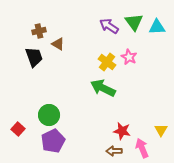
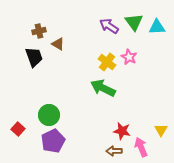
pink arrow: moved 1 px left, 1 px up
